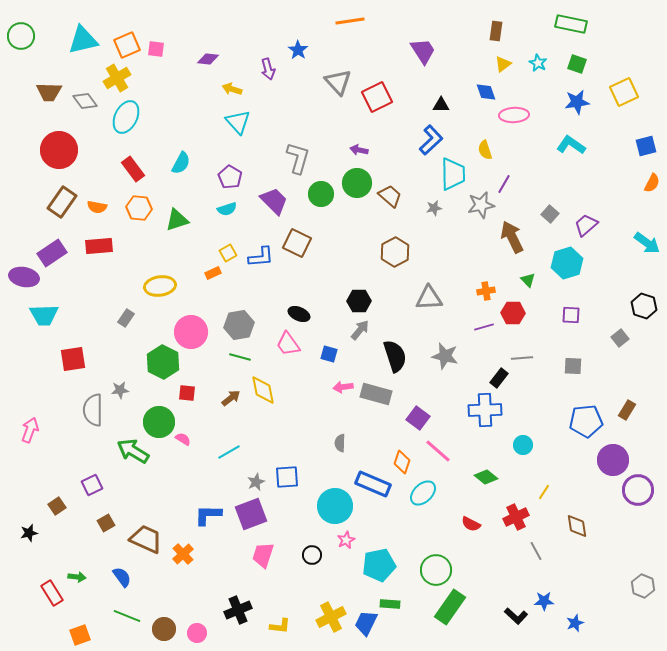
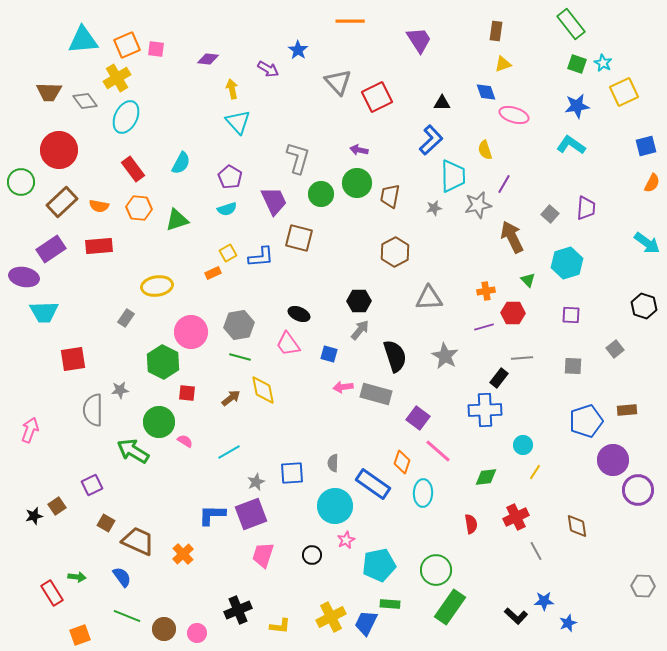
orange line at (350, 21): rotated 8 degrees clockwise
green rectangle at (571, 24): rotated 40 degrees clockwise
green circle at (21, 36): moved 146 px down
cyan triangle at (83, 40): rotated 8 degrees clockwise
purple trapezoid at (423, 51): moved 4 px left, 11 px up
cyan star at (538, 63): moved 65 px right
yellow triangle at (503, 64): rotated 18 degrees clockwise
purple arrow at (268, 69): rotated 45 degrees counterclockwise
yellow arrow at (232, 89): rotated 60 degrees clockwise
blue star at (577, 102): moved 4 px down
black triangle at (441, 105): moved 1 px right, 2 px up
pink ellipse at (514, 115): rotated 20 degrees clockwise
cyan trapezoid at (453, 174): moved 2 px down
brown trapezoid at (390, 196): rotated 120 degrees counterclockwise
purple trapezoid at (274, 201): rotated 20 degrees clockwise
brown rectangle at (62, 202): rotated 12 degrees clockwise
gray star at (481, 205): moved 3 px left
orange semicircle at (97, 207): moved 2 px right, 1 px up
purple trapezoid at (586, 225): moved 17 px up; rotated 135 degrees clockwise
brown square at (297, 243): moved 2 px right, 5 px up; rotated 12 degrees counterclockwise
purple rectangle at (52, 253): moved 1 px left, 4 px up
yellow ellipse at (160, 286): moved 3 px left
cyan trapezoid at (44, 315): moved 3 px up
gray square at (620, 338): moved 5 px left, 11 px down
gray star at (445, 356): rotated 16 degrees clockwise
brown rectangle at (627, 410): rotated 54 degrees clockwise
blue pentagon at (586, 421): rotated 12 degrees counterclockwise
pink semicircle at (183, 439): moved 2 px right, 2 px down
gray semicircle at (340, 443): moved 7 px left, 20 px down
blue square at (287, 477): moved 5 px right, 4 px up
green diamond at (486, 477): rotated 45 degrees counterclockwise
blue rectangle at (373, 484): rotated 12 degrees clockwise
yellow line at (544, 492): moved 9 px left, 20 px up
cyan ellipse at (423, 493): rotated 44 degrees counterclockwise
blue L-shape at (208, 515): moved 4 px right
brown square at (106, 523): rotated 30 degrees counterclockwise
red semicircle at (471, 524): rotated 126 degrees counterclockwise
black star at (29, 533): moved 5 px right, 17 px up
brown trapezoid at (146, 539): moved 8 px left, 2 px down
gray hexagon at (643, 586): rotated 20 degrees counterclockwise
blue star at (575, 623): moved 7 px left
